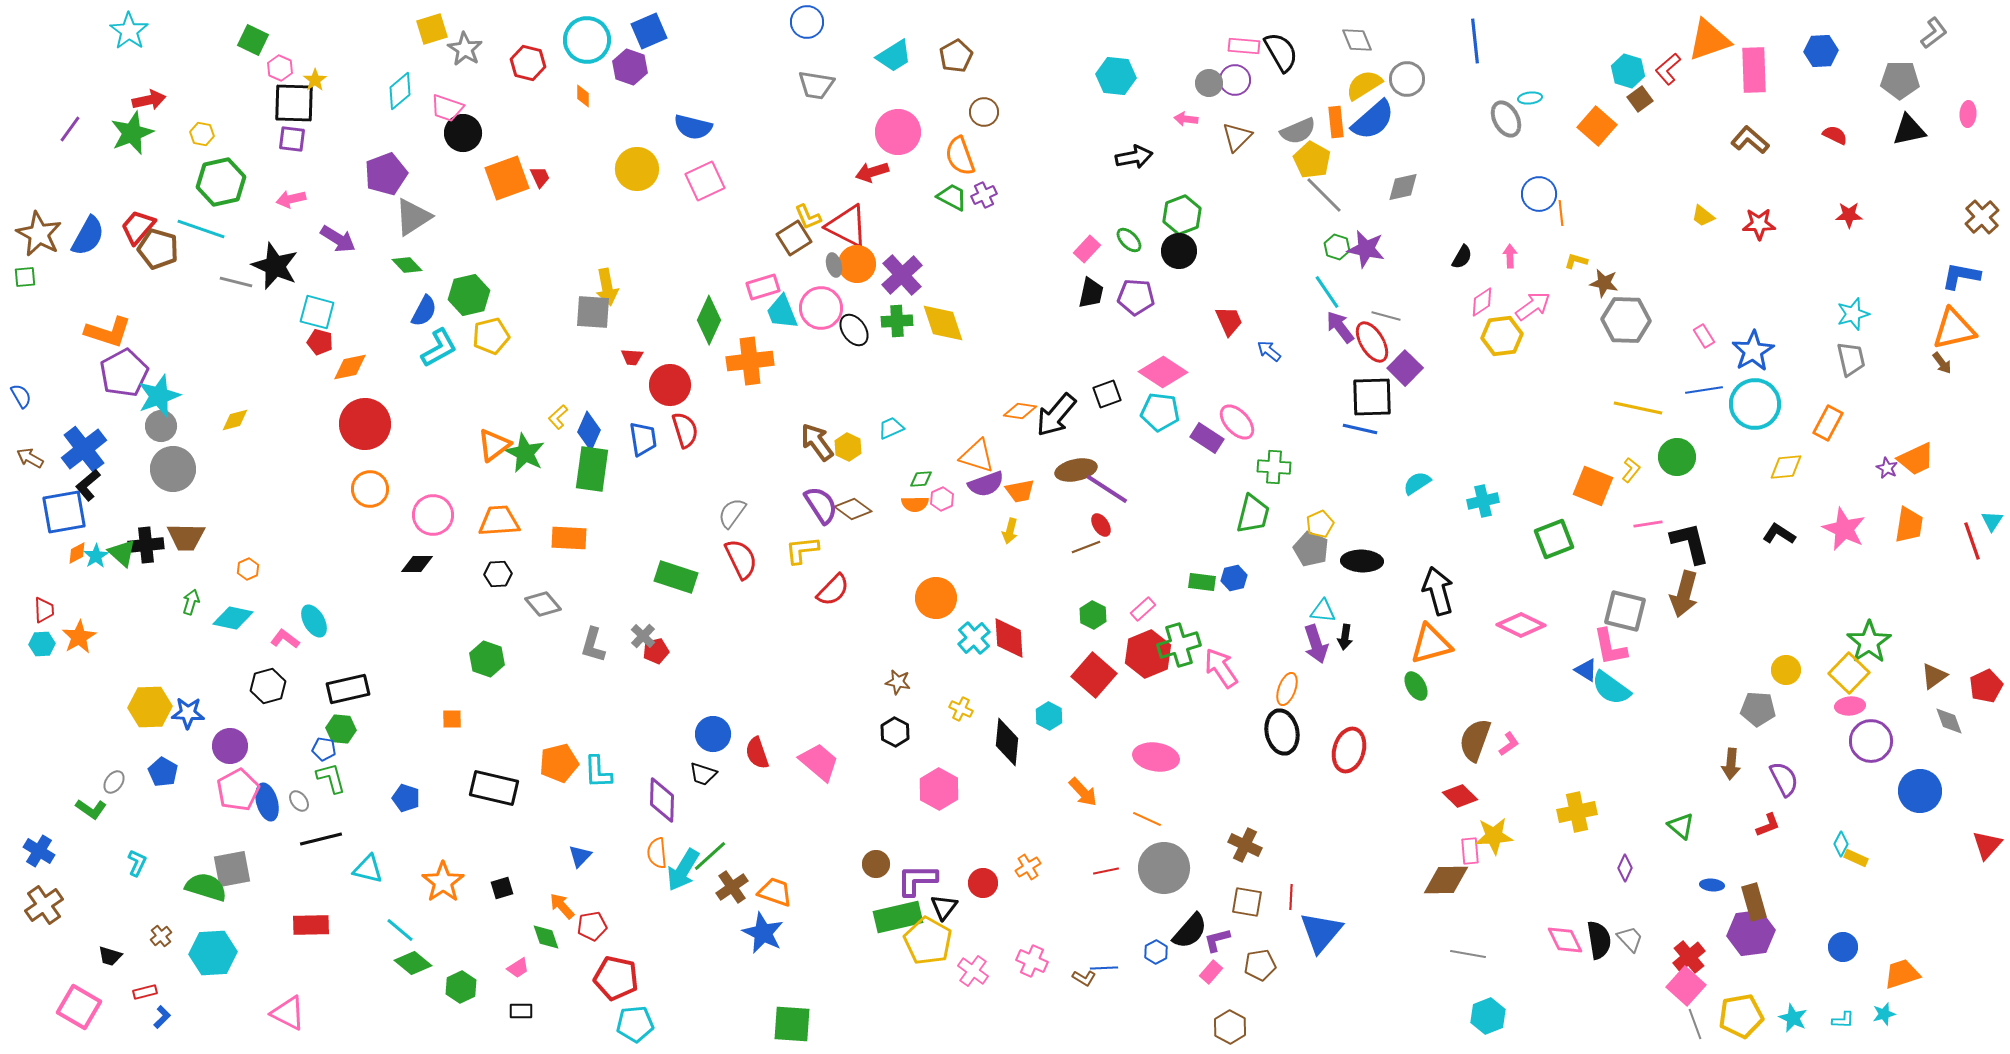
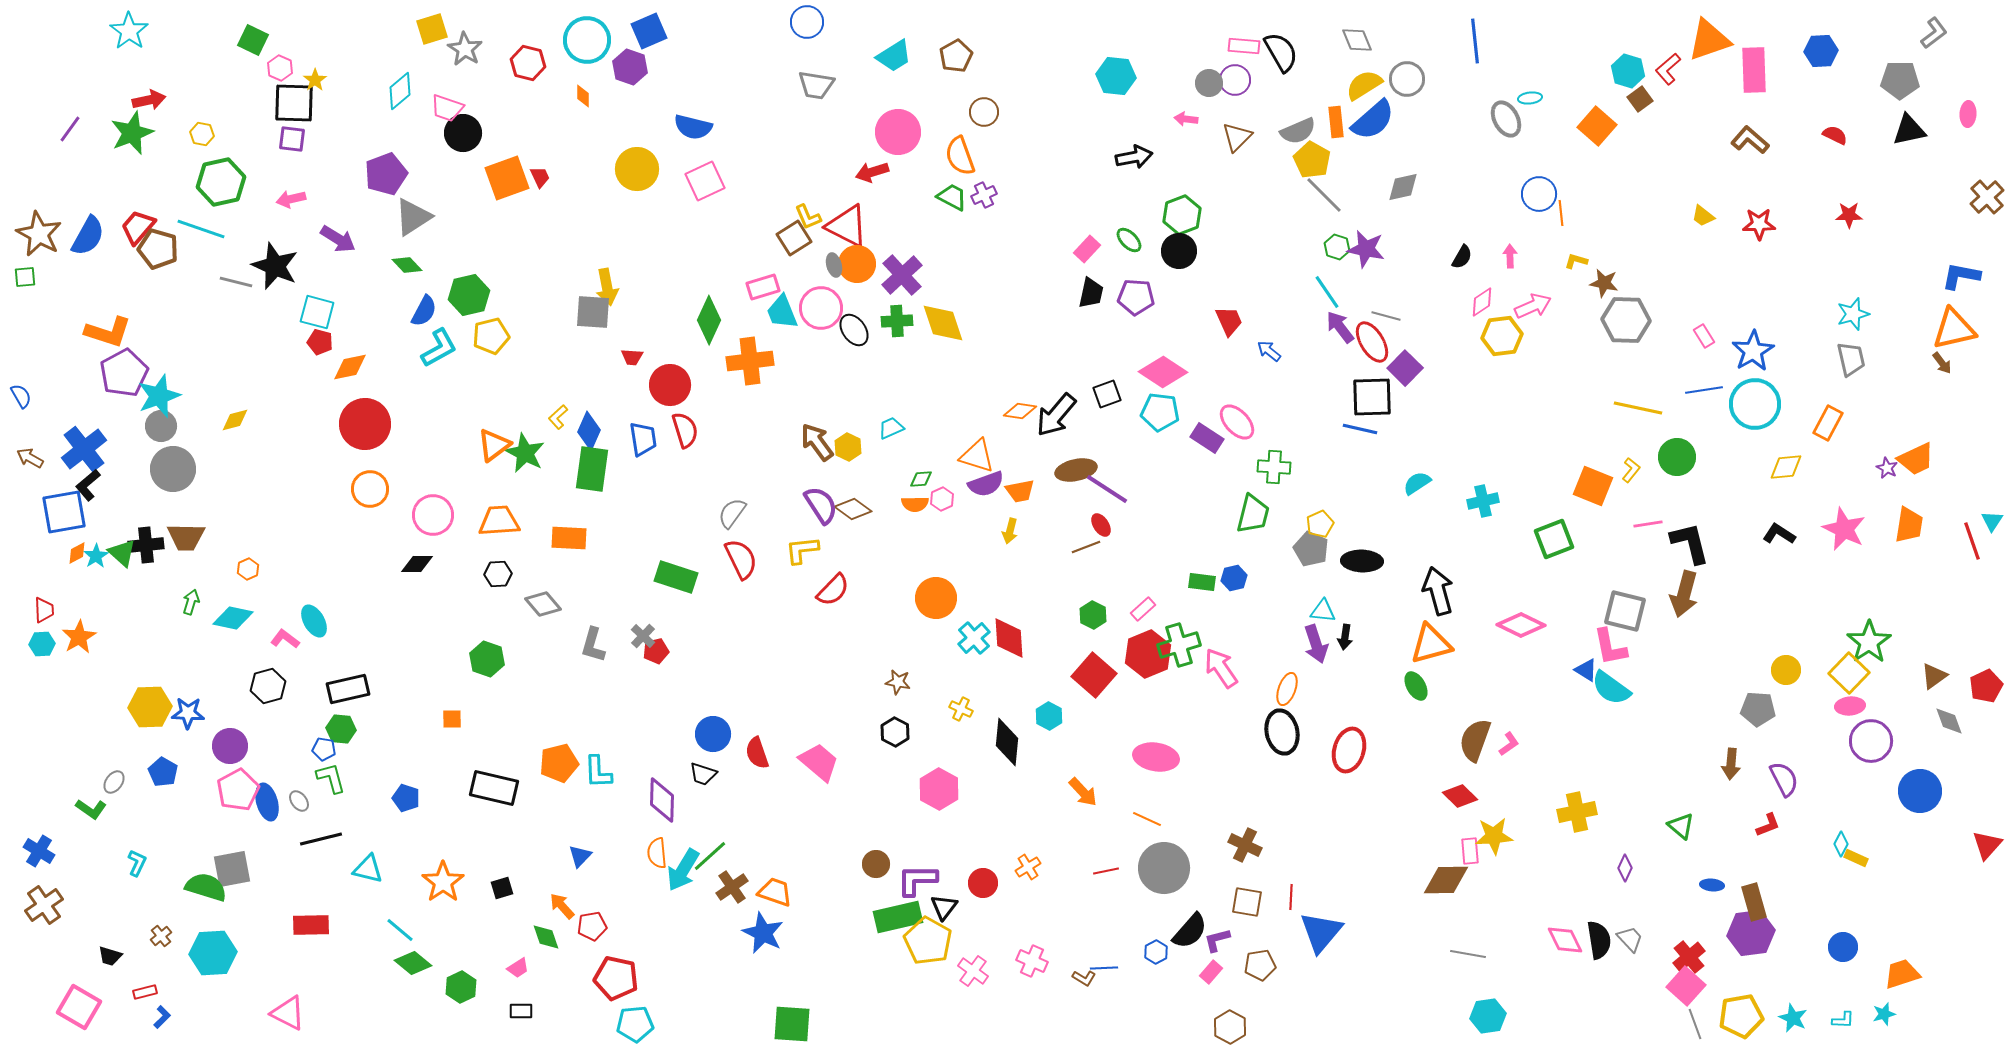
brown cross at (1982, 217): moved 5 px right, 20 px up
pink arrow at (1533, 306): rotated 12 degrees clockwise
cyan hexagon at (1488, 1016): rotated 12 degrees clockwise
